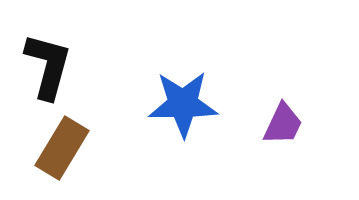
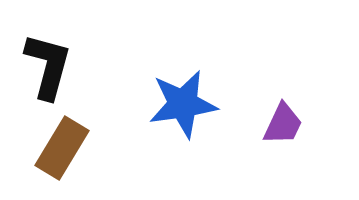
blue star: rotated 8 degrees counterclockwise
